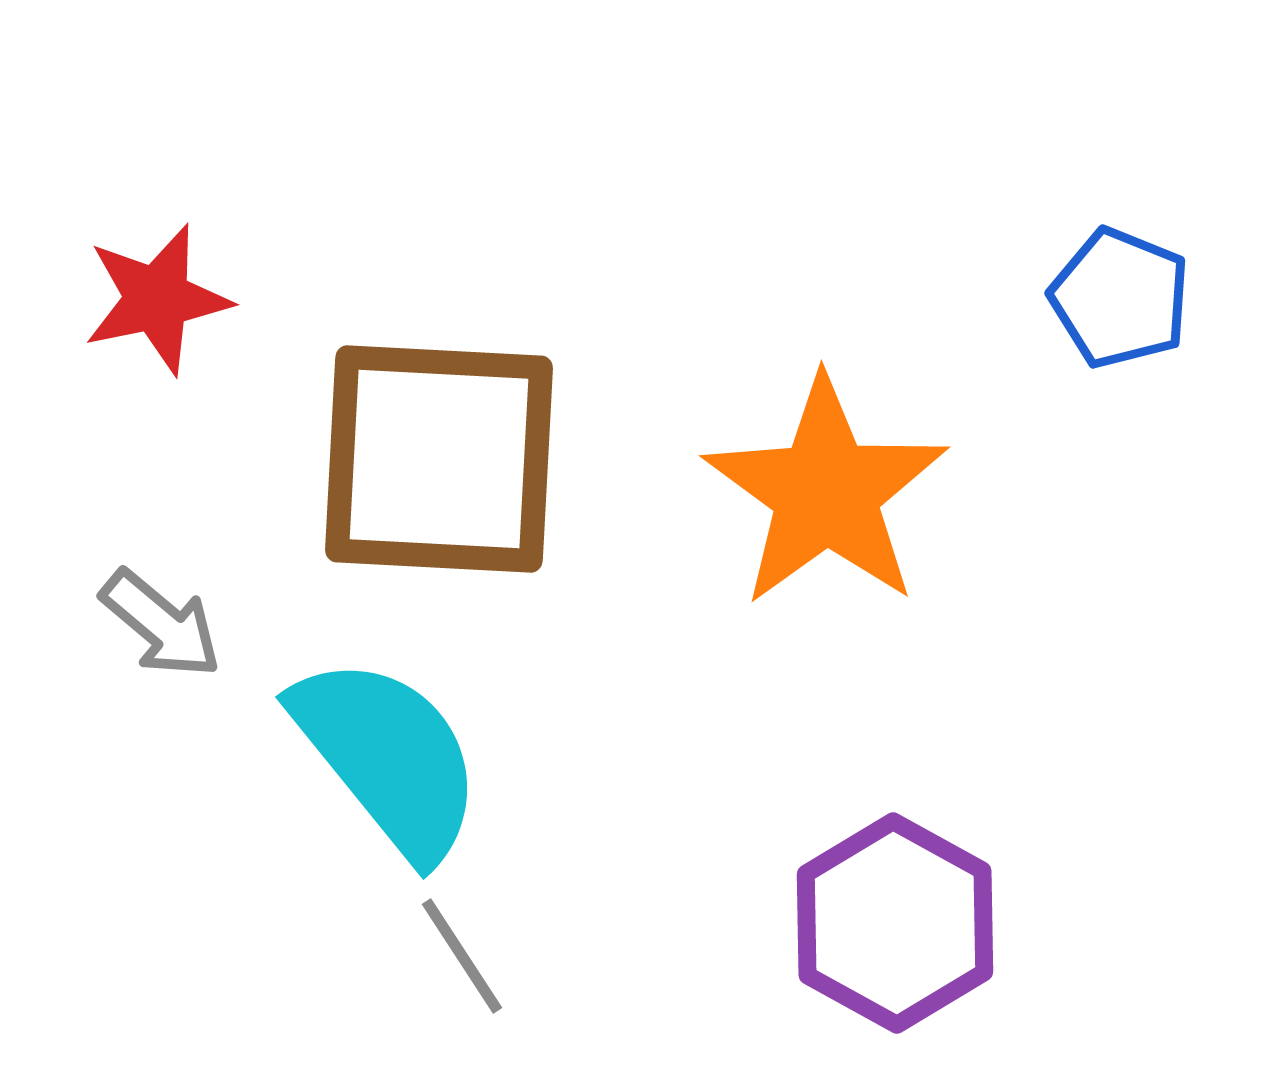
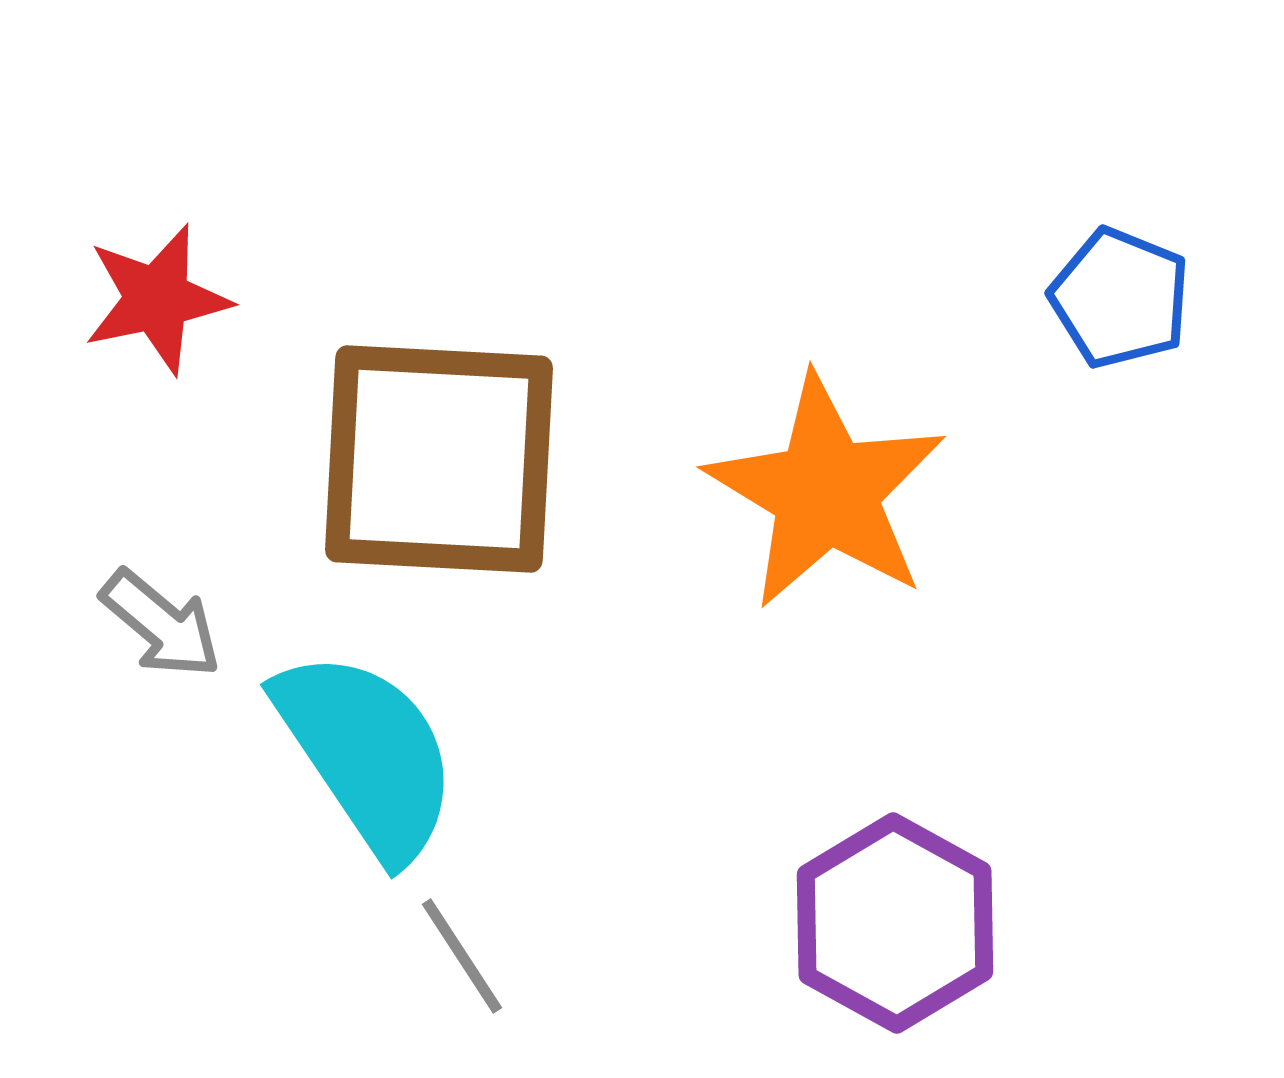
orange star: rotated 5 degrees counterclockwise
cyan semicircle: moved 21 px left, 3 px up; rotated 5 degrees clockwise
